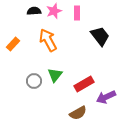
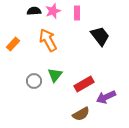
pink star: moved 1 px left
brown semicircle: moved 3 px right, 1 px down
